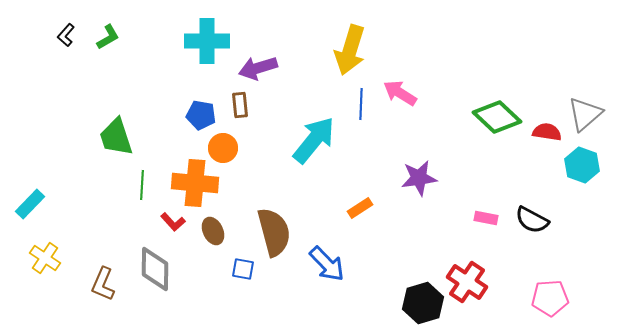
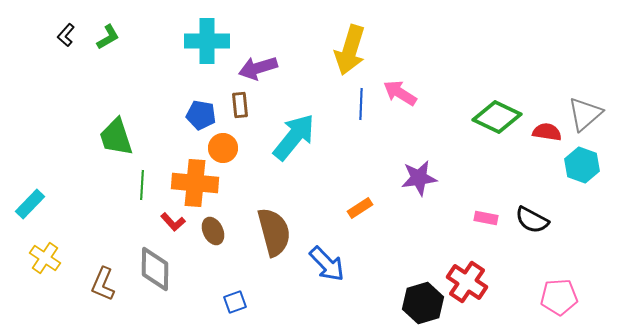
green diamond: rotated 18 degrees counterclockwise
cyan arrow: moved 20 px left, 3 px up
blue square: moved 8 px left, 33 px down; rotated 30 degrees counterclockwise
pink pentagon: moved 9 px right, 1 px up
